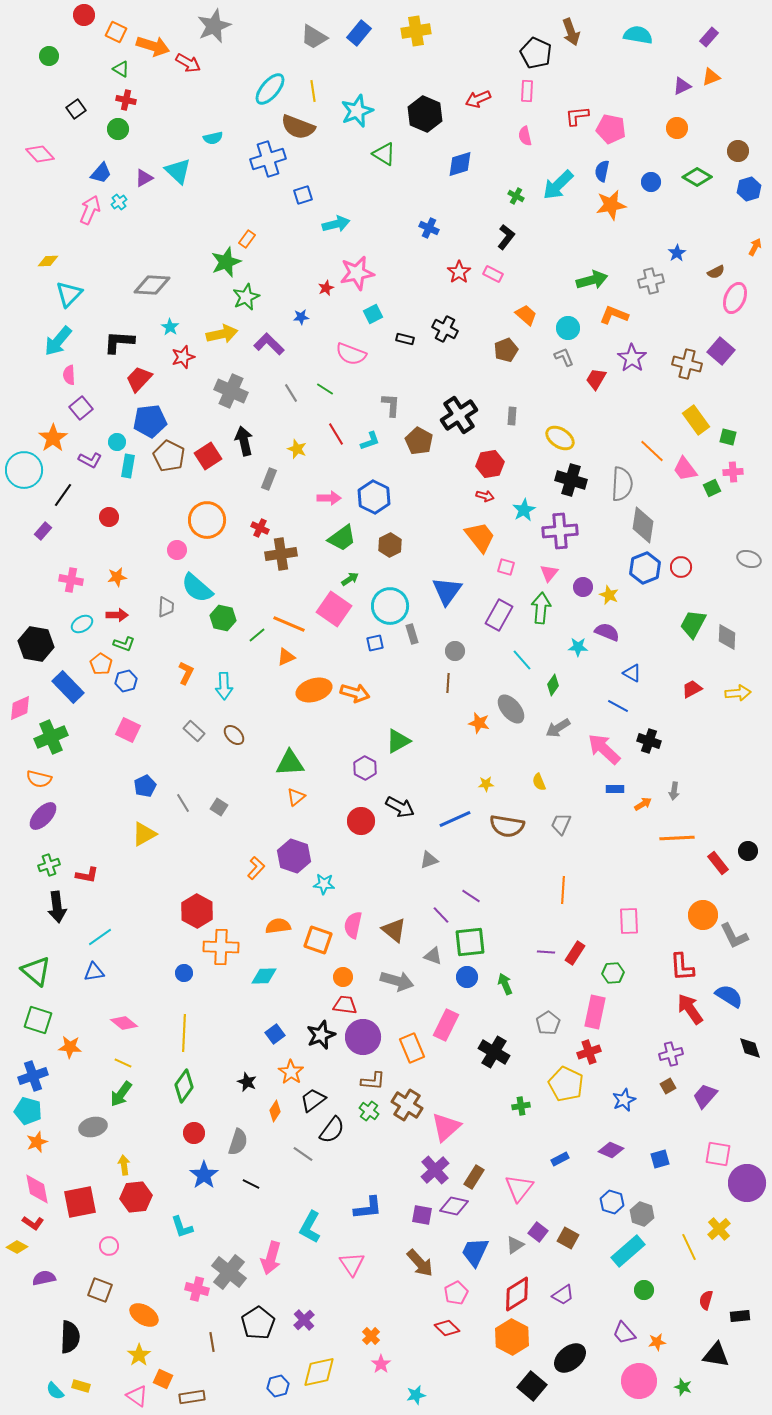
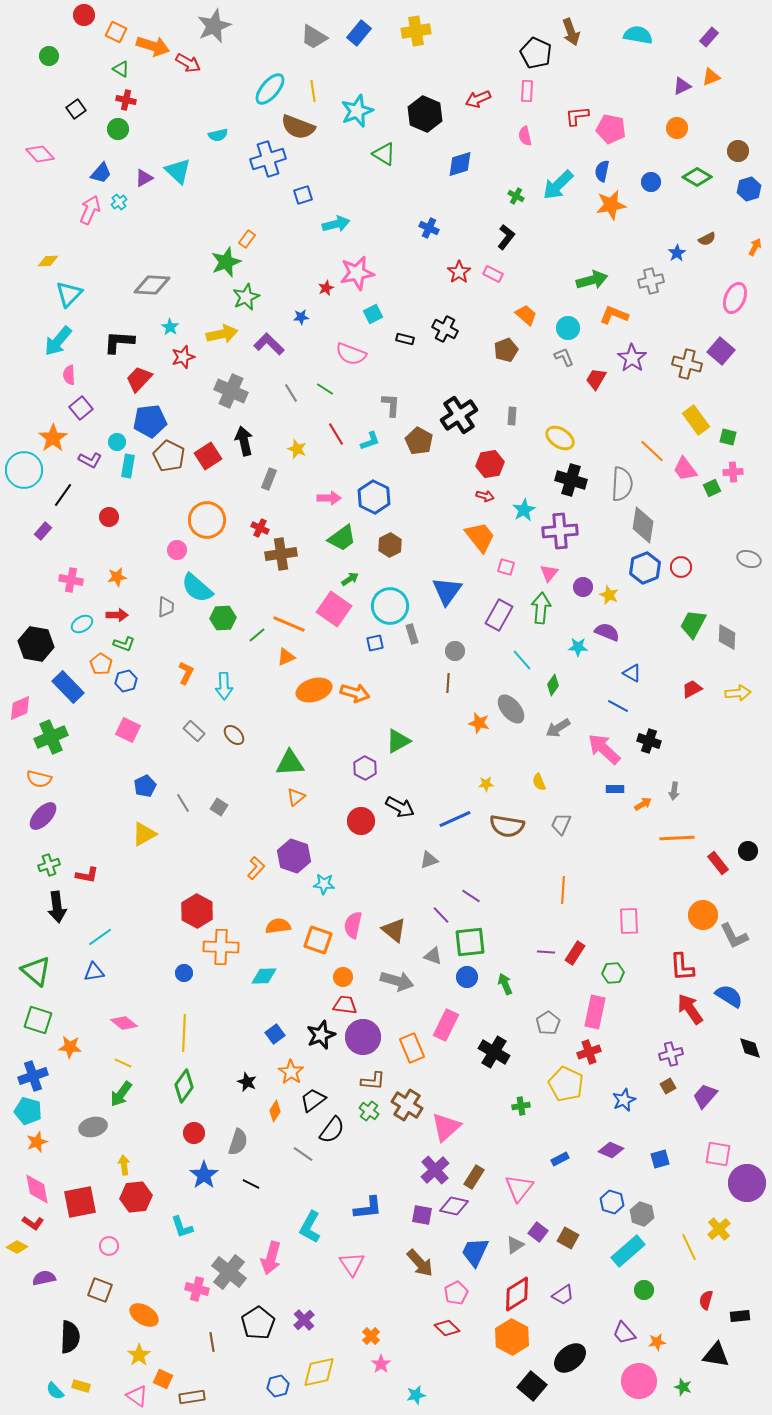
cyan semicircle at (213, 138): moved 5 px right, 3 px up
brown semicircle at (716, 272): moved 9 px left, 33 px up
green hexagon at (223, 618): rotated 15 degrees counterclockwise
